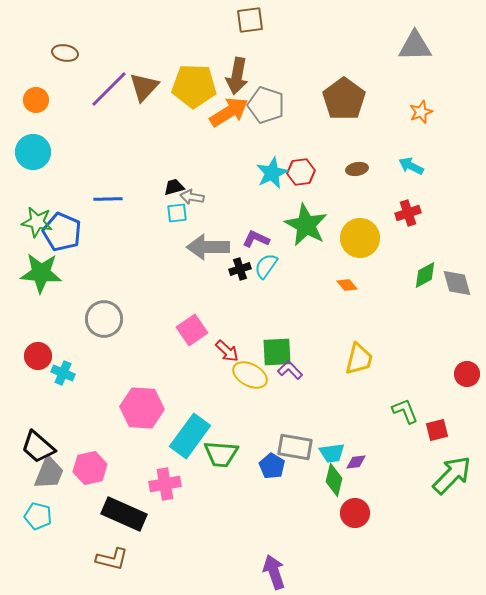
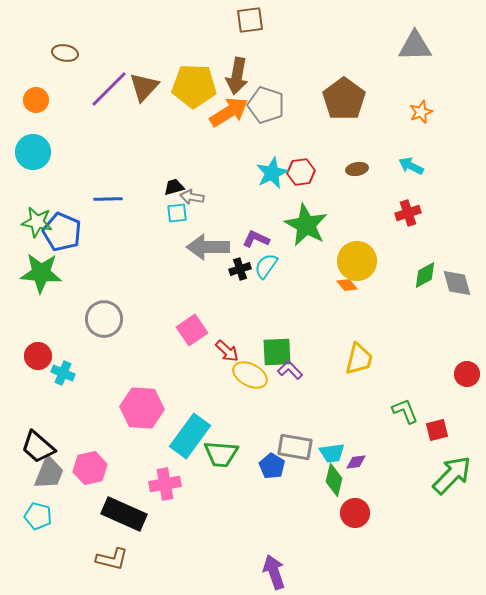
yellow circle at (360, 238): moved 3 px left, 23 px down
